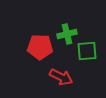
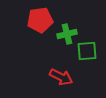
red pentagon: moved 27 px up; rotated 10 degrees counterclockwise
